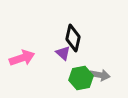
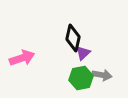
purple triangle: moved 20 px right; rotated 35 degrees clockwise
gray arrow: moved 2 px right
